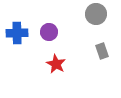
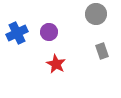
blue cross: rotated 25 degrees counterclockwise
